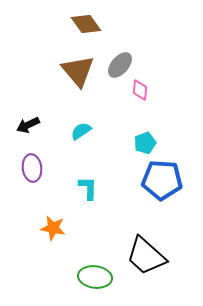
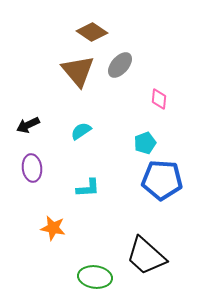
brown diamond: moved 6 px right, 8 px down; rotated 20 degrees counterclockwise
pink diamond: moved 19 px right, 9 px down
cyan L-shape: rotated 85 degrees clockwise
